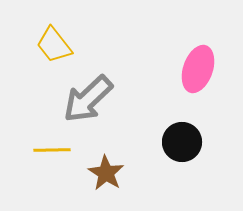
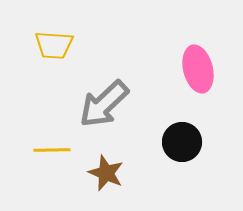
yellow trapezoid: rotated 48 degrees counterclockwise
pink ellipse: rotated 33 degrees counterclockwise
gray arrow: moved 16 px right, 5 px down
brown star: rotated 9 degrees counterclockwise
